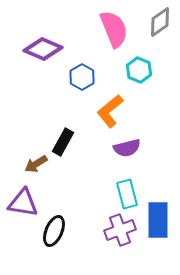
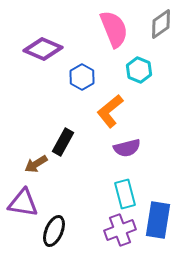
gray diamond: moved 1 px right, 2 px down
cyan rectangle: moved 2 px left
blue rectangle: rotated 9 degrees clockwise
